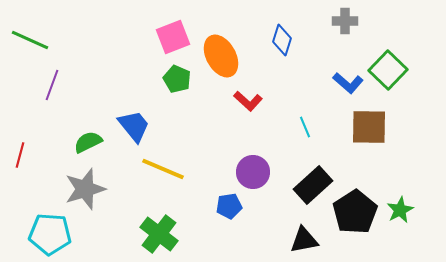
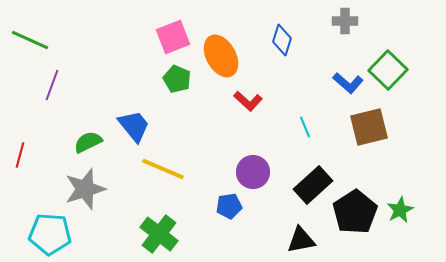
brown square: rotated 15 degrees counterclockwise
black triangle: moved 3 px left
